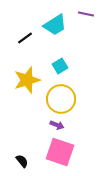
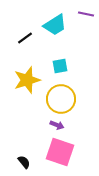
cyan square: rotated 21 degrees clockwise
black semicircle: moved 2 px right, 1 px down
